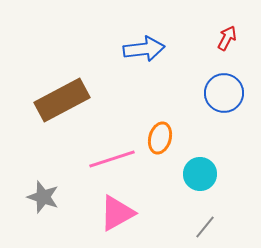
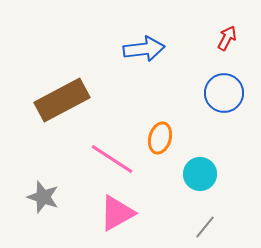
pink line: rotated 51 degrees clockwise
